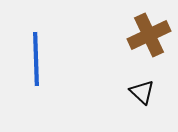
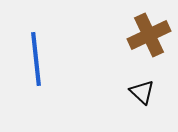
blue line: rotated 4 degrees counterclockwise
